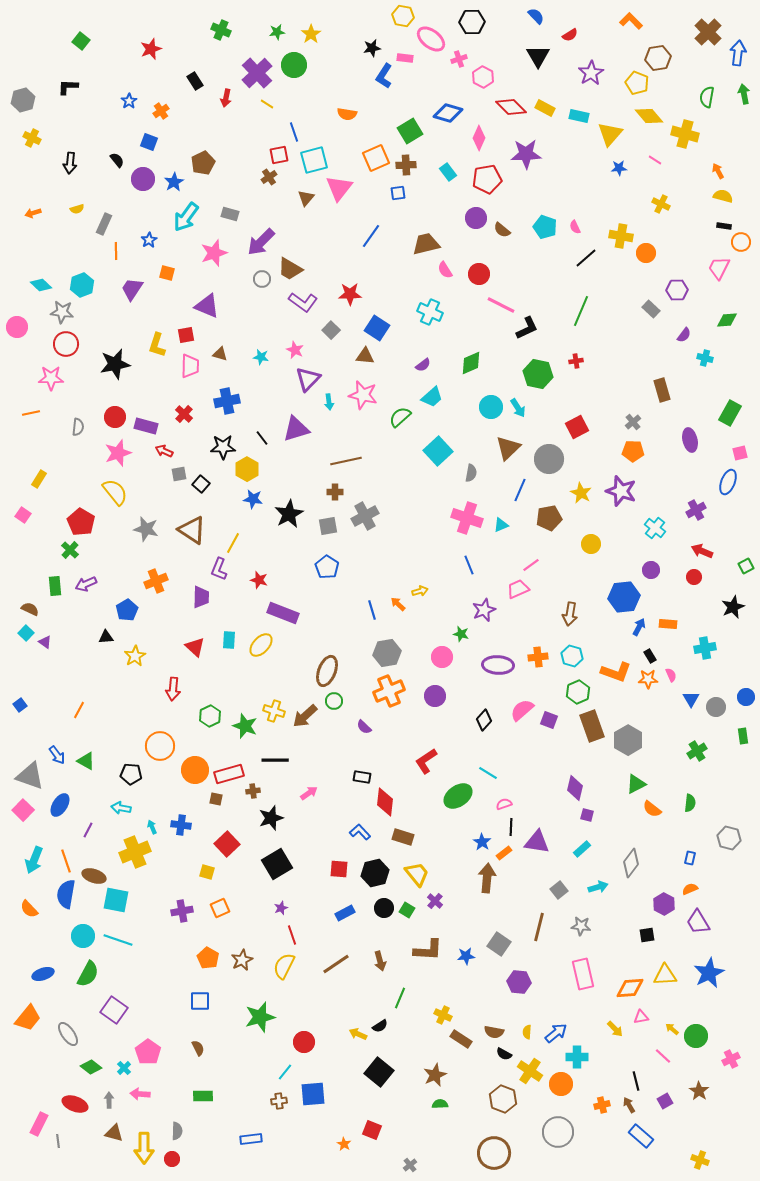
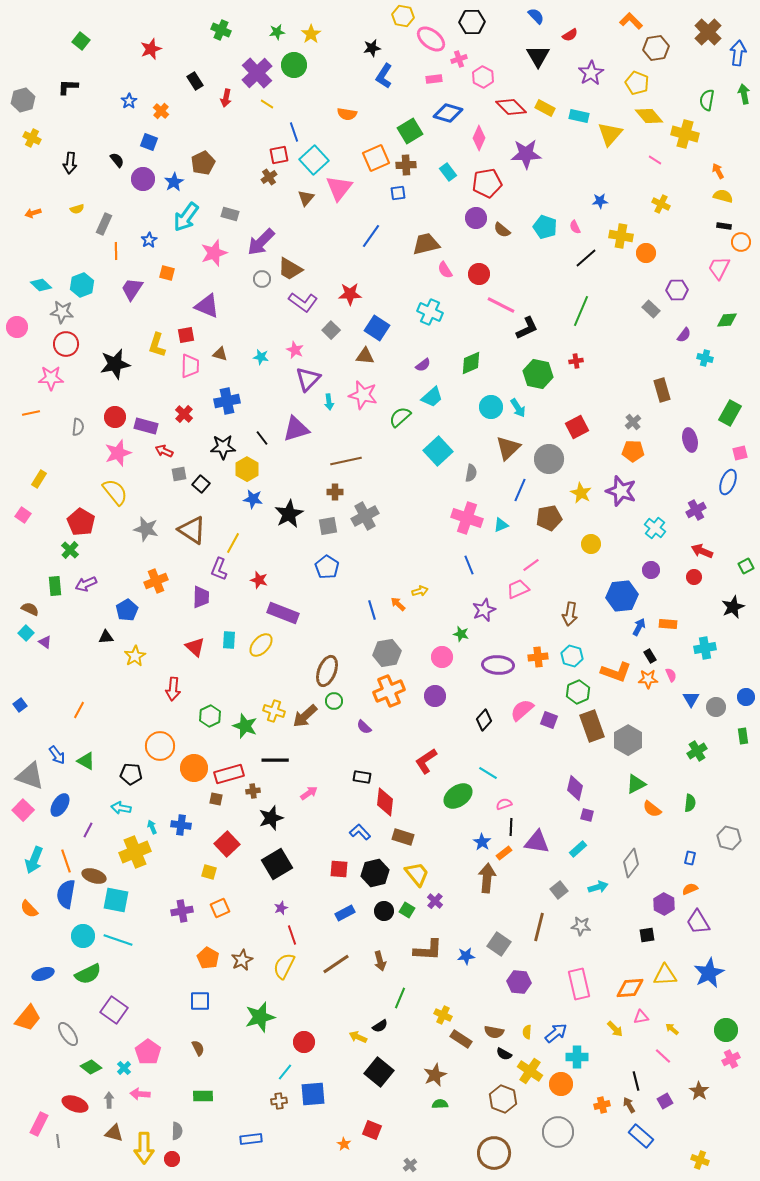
pink rectangle at (405, 58): moved 29 px right, 21 px down; rotated 14 degrees counterclockwise
brown hexagon at (658, 58): moved 2 px left, 10 px up
green semicircle at (707, 97): moved 3 px down
orange cross at (161, 111): rotated 14 degrees counterclockwise
cyan square at (314, 160): rotated 28 degrees counterclockwise
blue star at (619, 168): moved 19 px left, 33 px down
red pentagon at (487, 179): moved 4 px down
blue hexagon at (624, 597): moved 2 px left, 1 px up
orange circle at (195, 770): moved 1 px left, 2 px up
cyan rectangle at (582, 849): moved 4 px left
yellow square at (207, 872): moved 2 px right
black circle at (384, 908): moved 3 px down
green semicircle at (88, 974): rotated 36 degrees clockwise
pink rectangle at (583, 974): moved 4 px left, 10 px down
yellow arrow at (358, 1034): moved 3 px down
green circle at (696, 1036): moved 30 px right, 6 px up
